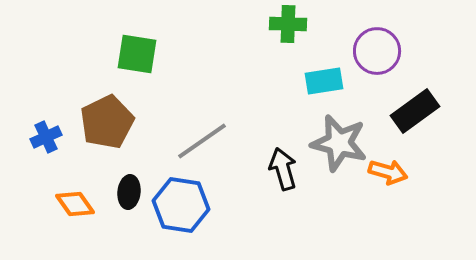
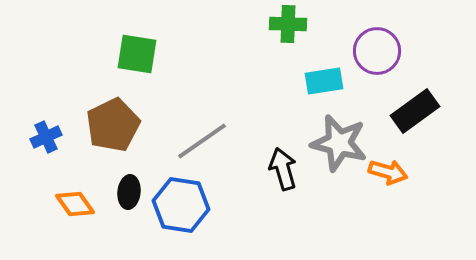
brown pentagon: moved 6 px right, 3 px down
